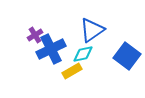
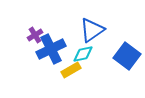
yellow rectangle: moved 1 px left, 1 px up
